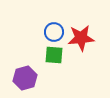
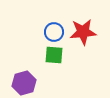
red star: moved 2 px right, 6 px up
purple hexagon: moved 1 px left, 5 px down
